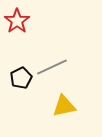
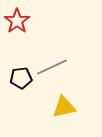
black pentagon: rotated 20 degrees clockwise
yellow triangle: moved 1 px down
